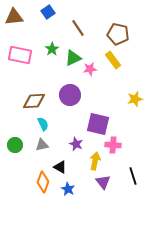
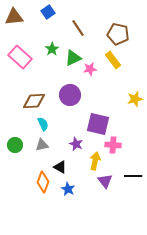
pink rectangle: moved 2 px down; rotated 30 degrees clockwise
black line: rotated 72 degrees counterclockwise
purple triangle: moved 2 px right, 1 px up
